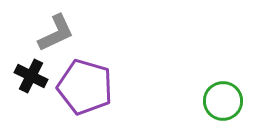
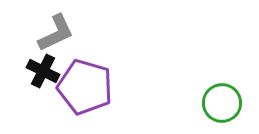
black cross: moved 12 px right, 5 px up
green circle: moved 1 px left, 2 px down
